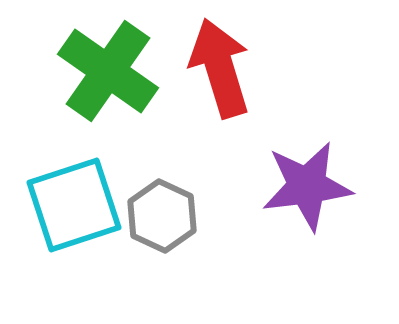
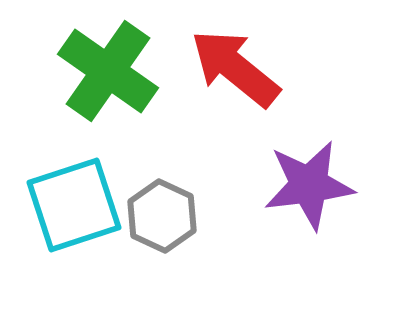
red arrow: moved 15 px right; rotated 34 degrees counterclockwise
purple star: moved 2 px right, 1 px up
